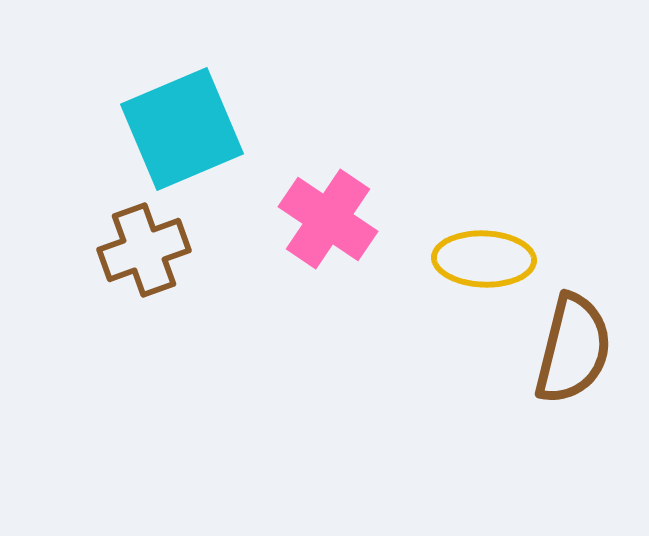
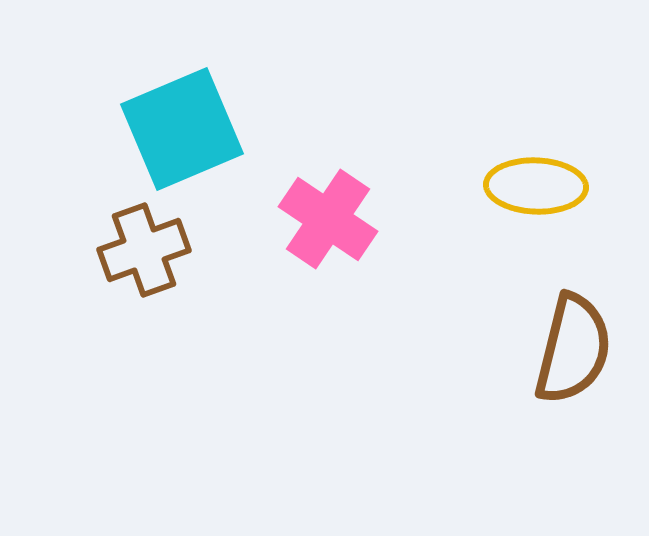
yellow ellipse: moved 52 px right, 73 px up
